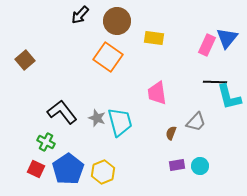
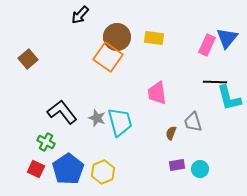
brown circle: moved 16 px down
brown square: moved 3 px right, 1 px up
cyan L-shape: moved 1 px down
gray trapezoid: moved 3 px left; rotated 120 degrees clockwise
cyan circle: moved 3 px down
